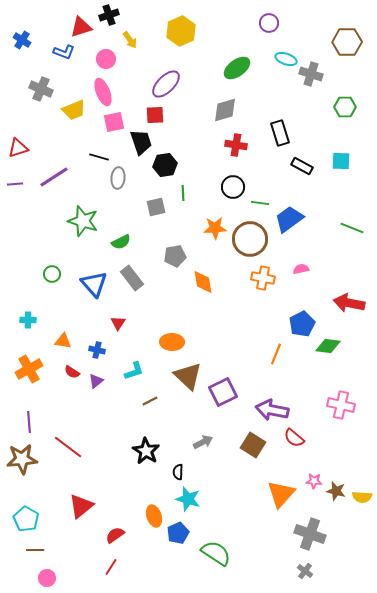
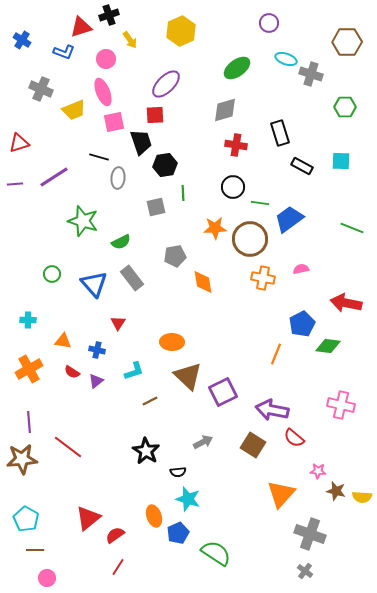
red triangle at (18, 148): moved 1 px right, 5 px up
red arrow at (349, 303): moved 3 px left
black semicircle at (178, 472): rotated 98 degrees counterclockwise
pink star at (314, 481): moved 4 px right, 10 px up
red triangle at (81, 506): moved 7 px right, 12 px down
red line at (111, 567): moved 7 px right
